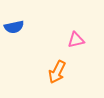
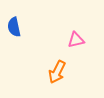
blue semicircle: rotated 90 degrees clockwise
